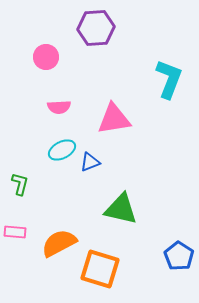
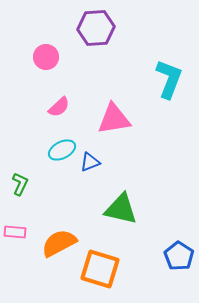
pink semicircle: rotated 40 degrees counterclockwise
green L-shape: rotated 10 degrees clockwise
